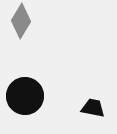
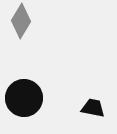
black circle: moved 1 px left, 2 px down
